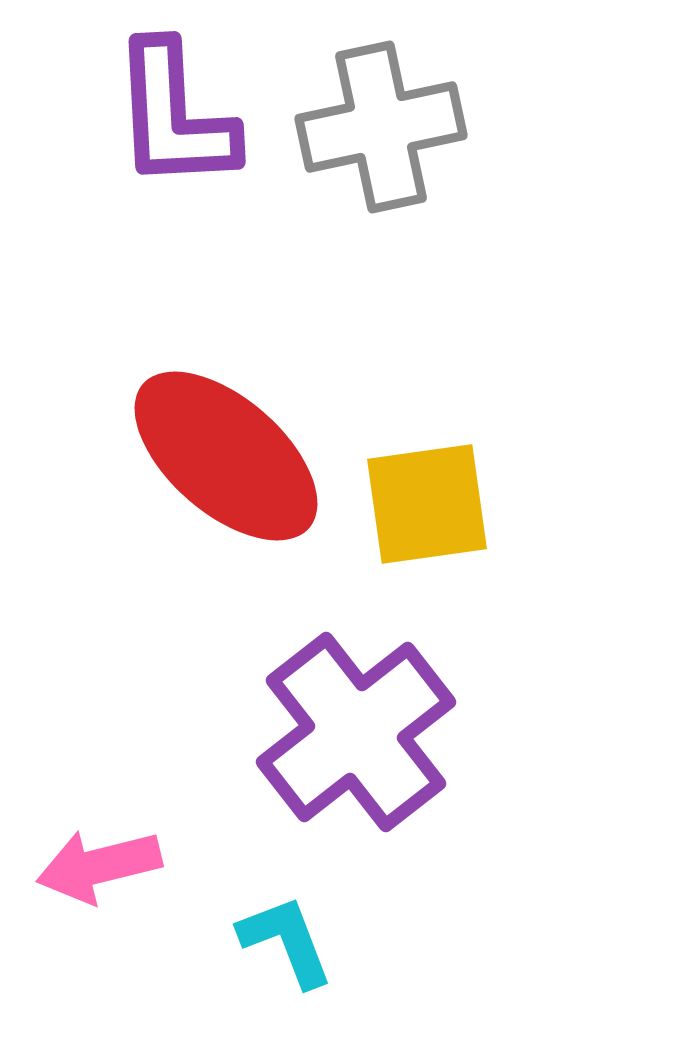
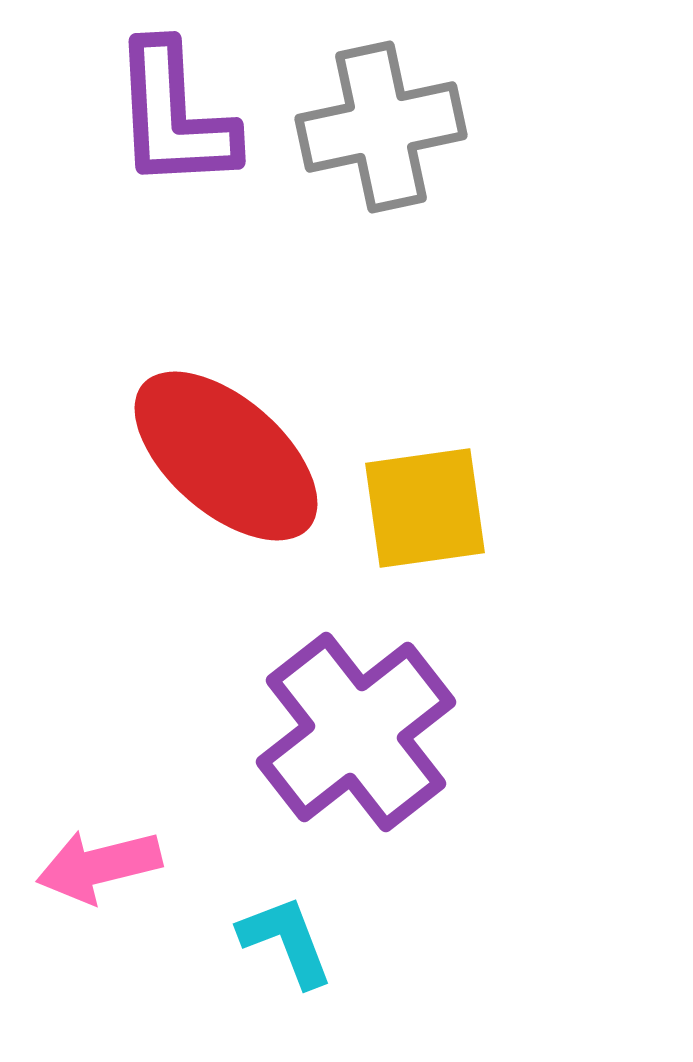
yellow square: moved 2 px left, 4 px down
